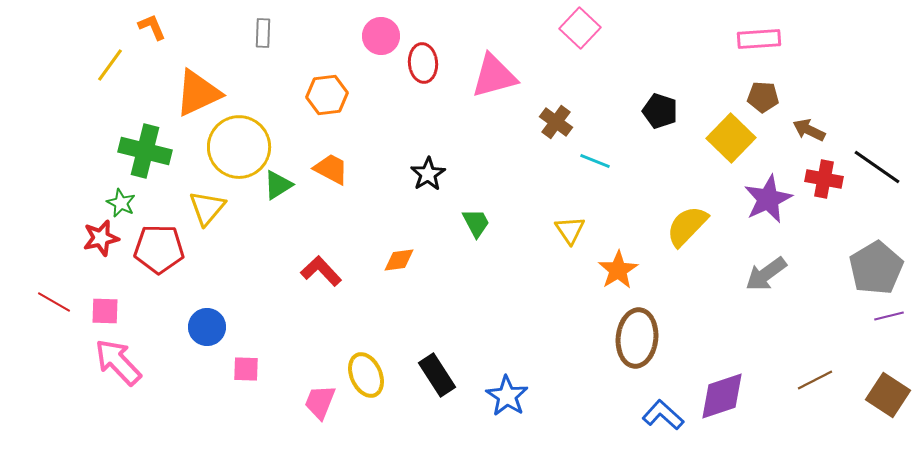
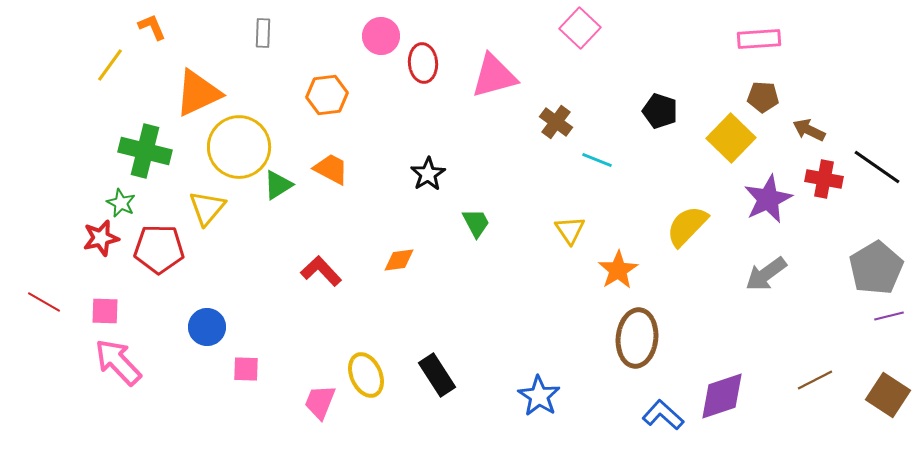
cyan line at (595, 161): moved 2 px right, 1 px up
red line at (54, 302): moved 10 px left
blue star at (507, 396): moved 32 px right
